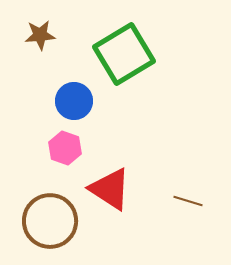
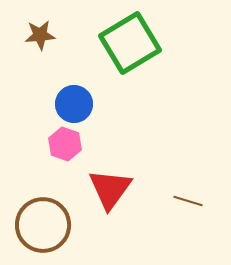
green square: moved 6 px right, 11 px up
blue circle: moved 3 px down
pink hexagon: moved 4 px up
red triangle: rotated 33 degrees clockwise
brown circle: moved 7 px left, 4 px down
